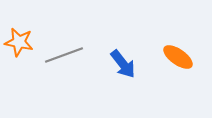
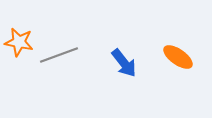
gray line: moved 5 px left
blue arrow: moved 1 px right, 1 px up
